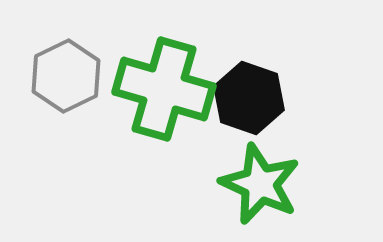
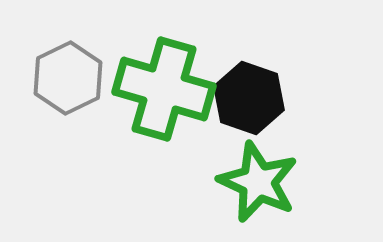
gray hexagon: moved 2 px right, 2 px down
green star: moved 2 px left, 2 px up
